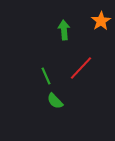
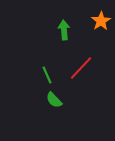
green line: moved 1 px right, 1 px up
green semicircle: moved 1 px left, 1 px up
